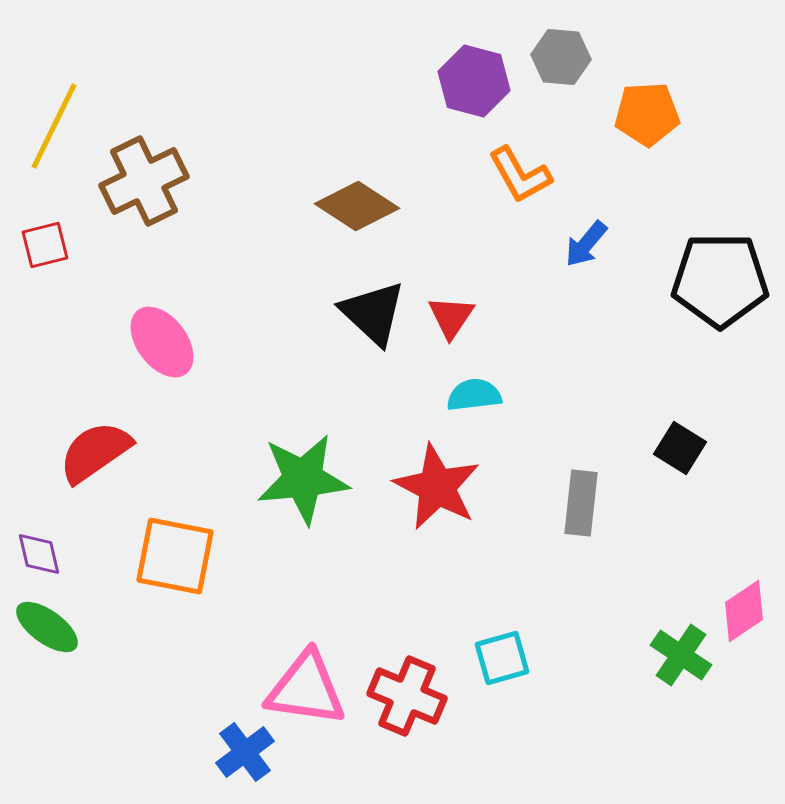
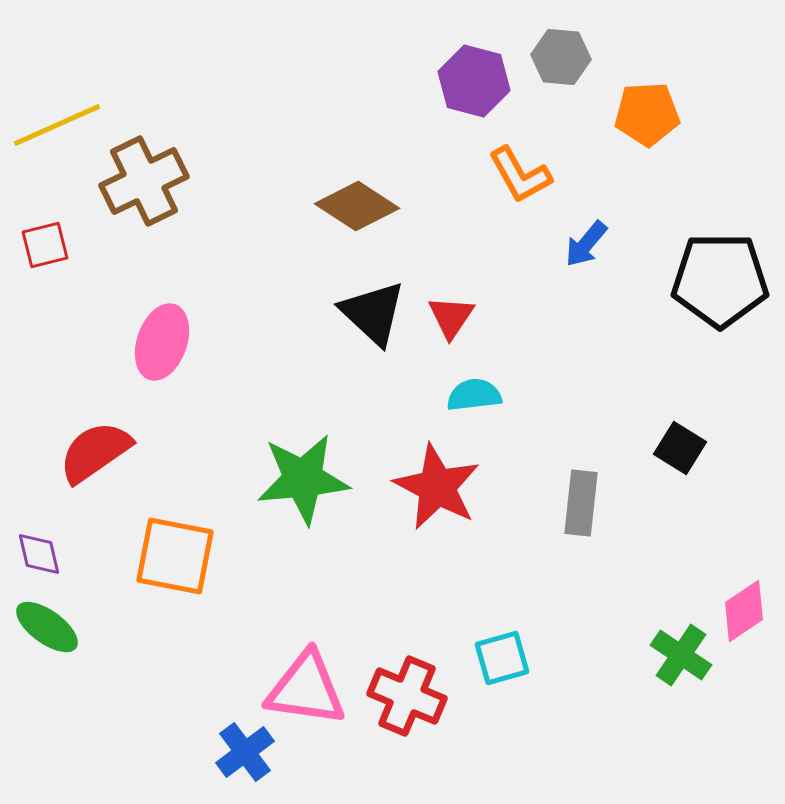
yellow line: moved 3 px right, 1 px up; rotated 40 degrees clockwise
pink ellipse: rotated 56 degrees clockwise
